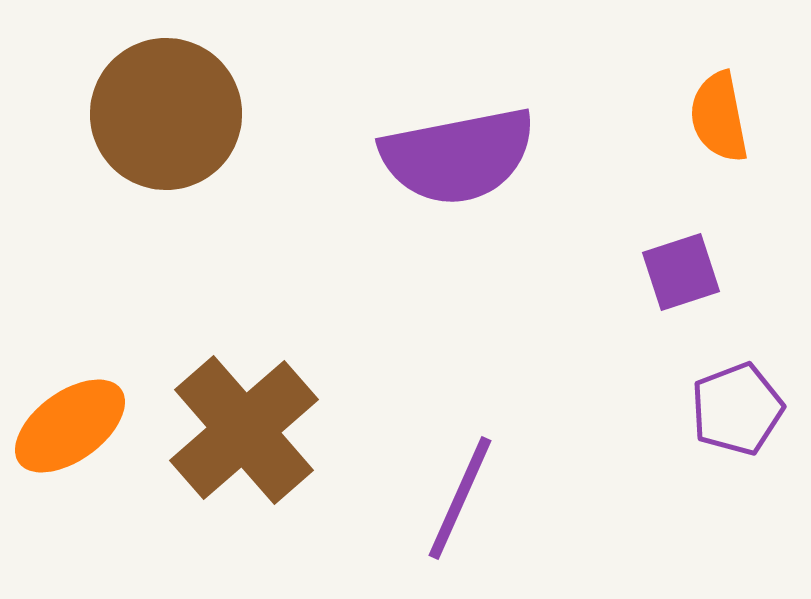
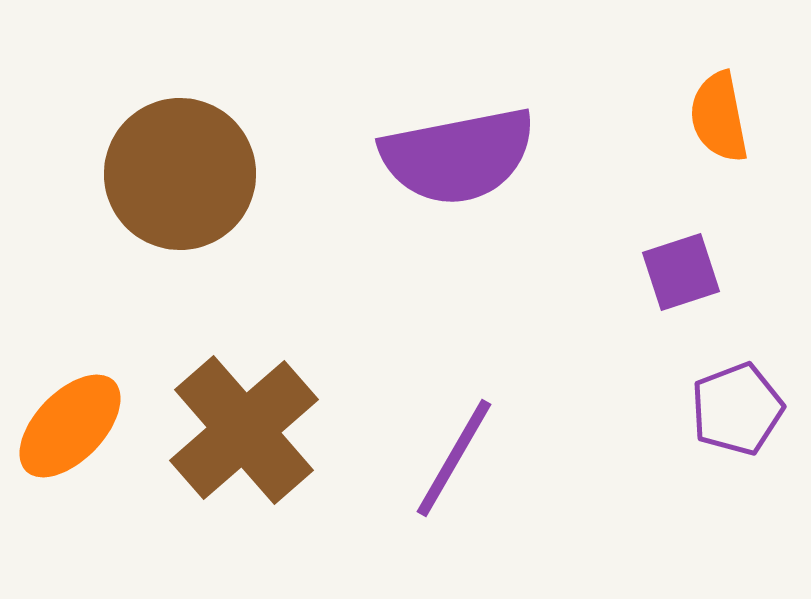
brown circle: moved 14 px right, 60 px down
orange ellipse: rotated 10 degrees counterclockwise
purple line: moved 6 px left, 40 px up; rotated 6 degrees clockwise
